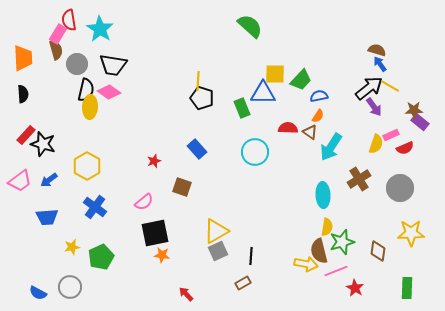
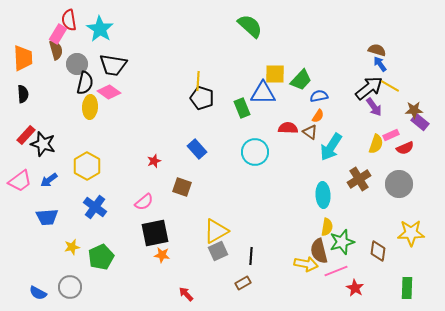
black semicircle at (86, 90): moved 1 px left, 7 px up
gray circle at (400, 188): moved 1 px left, 4 px up
